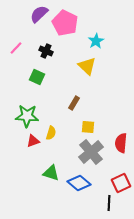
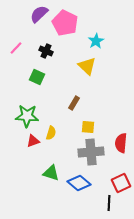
gray cross: rotated 35 degrees clockwise
